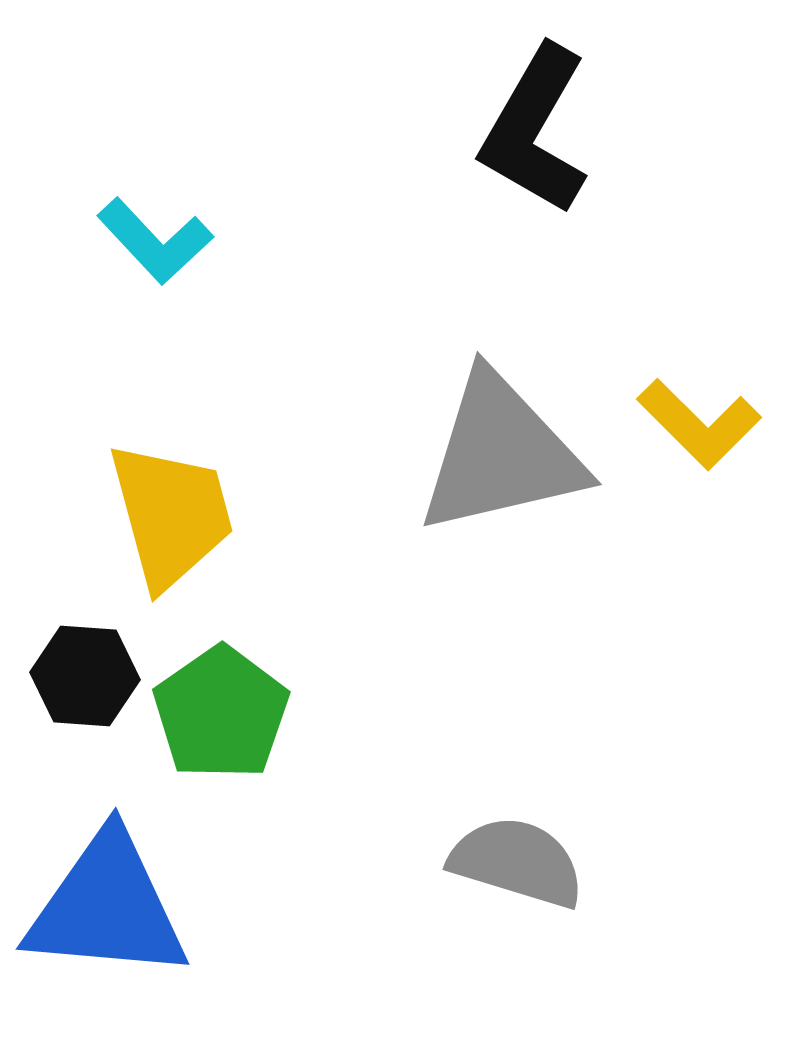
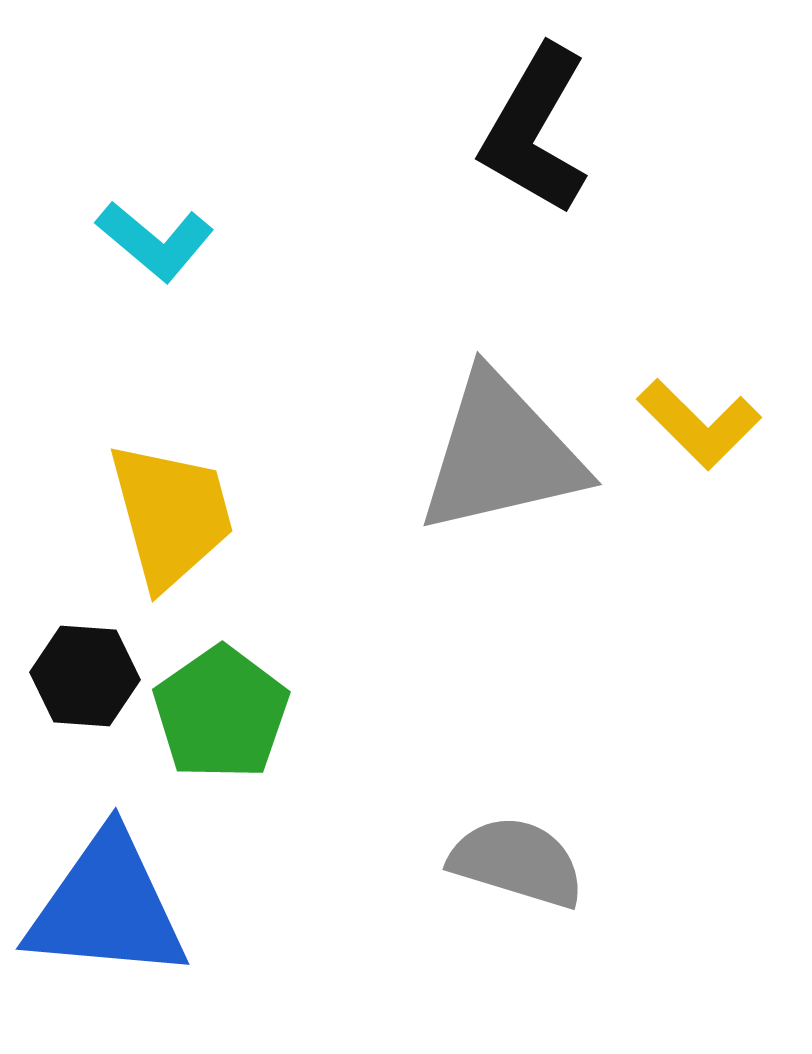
cyan L-shape: rotated 7 degrees counterclockwise
